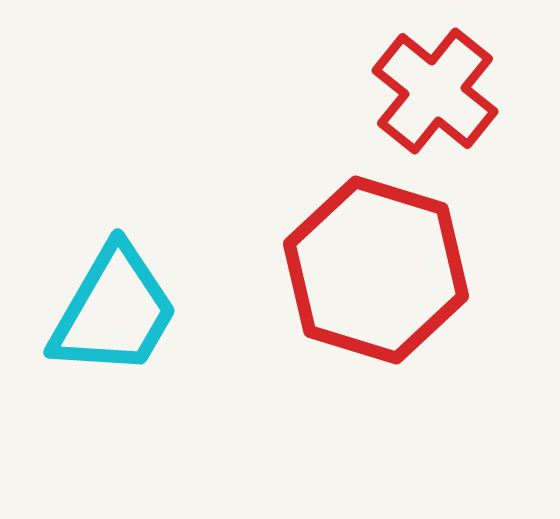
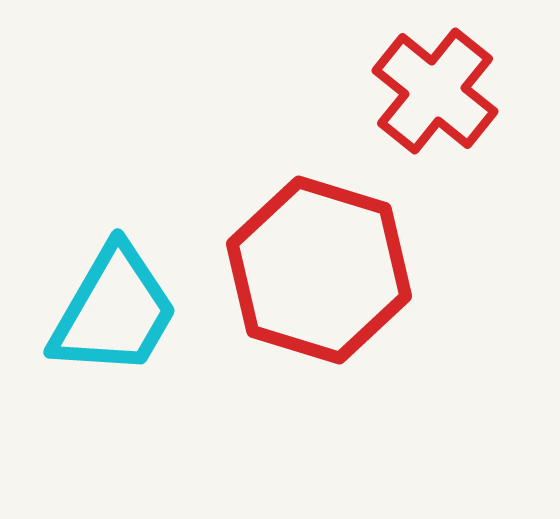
red hexagon: moved 57 px left
